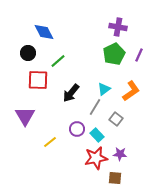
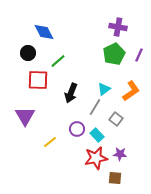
black arrow: rotated 18 degrees counterclockwise
